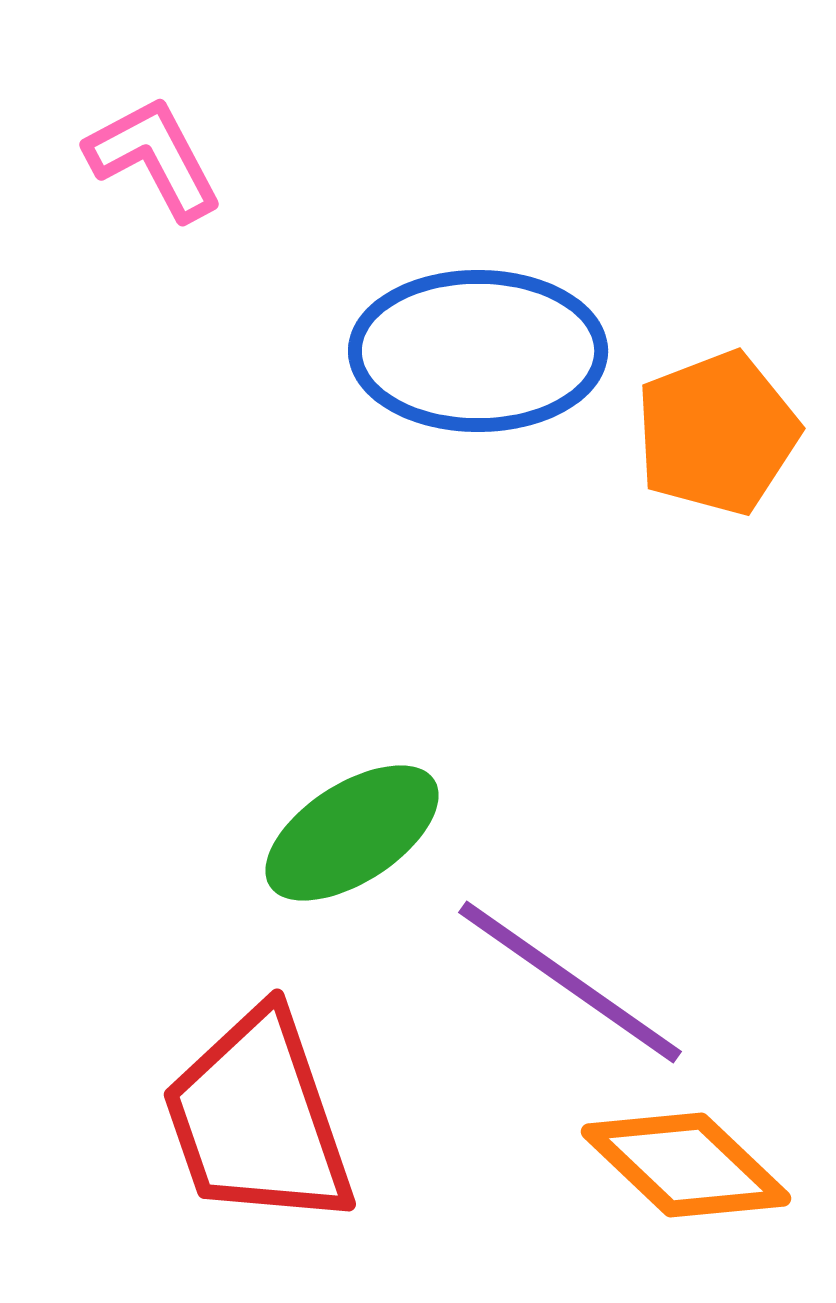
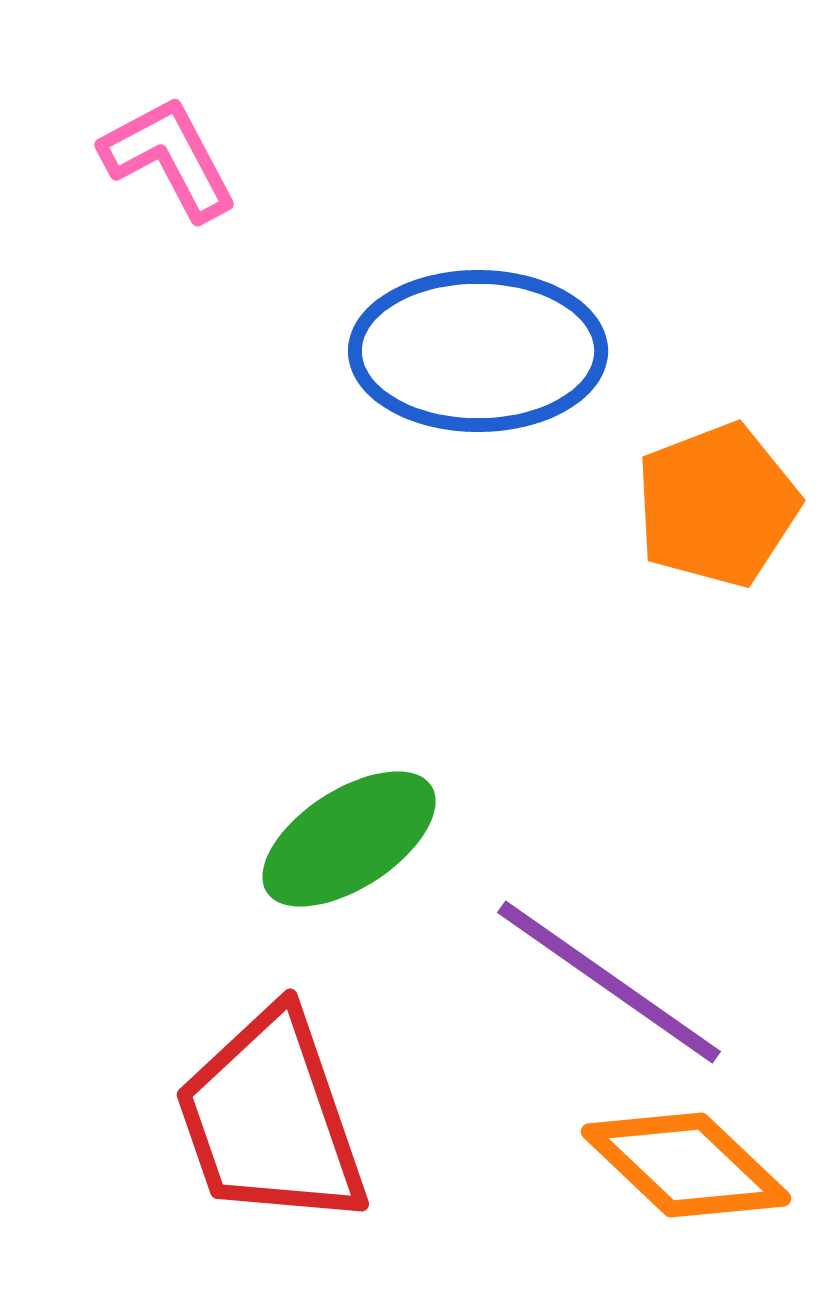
pink L-shape: moved 15 px right
orange pentagon: moved 72 px down
green ellipse: moved 3 px left, 6 px down
purple line: moved 39 px right
red trapezoid: moved 13 px right
